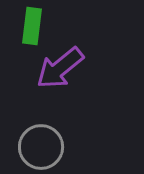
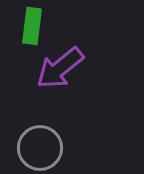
gray circle: moved 1 px left, 1 px down
